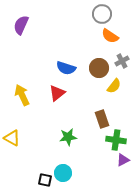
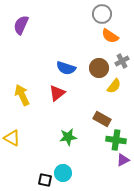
brown rectangle: rotated 42 degrees counterclockwise
